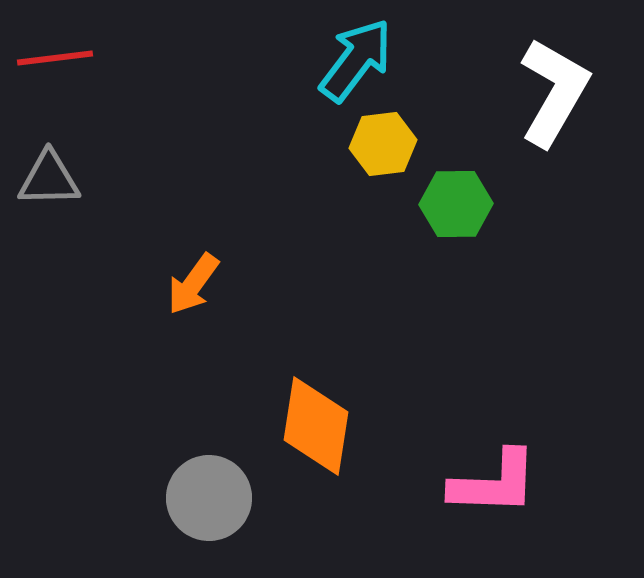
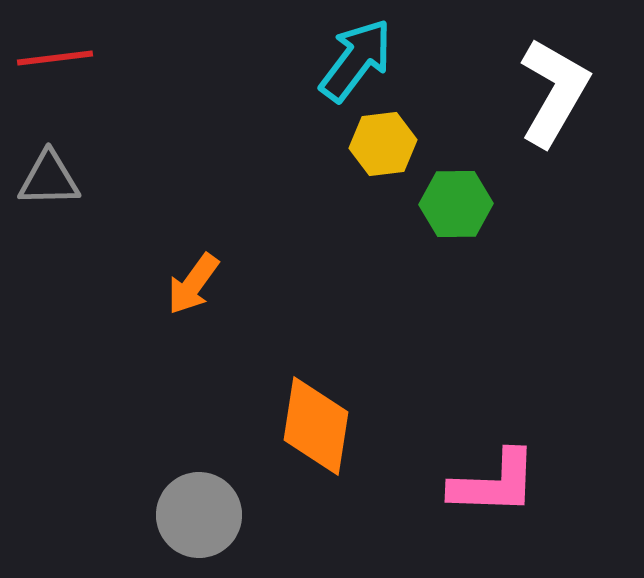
gray circle: moved 10 px left, 17 px down
